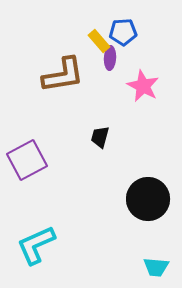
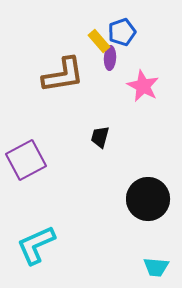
blue pentagon: moved 1 px left; rotated 16 degrees counterclockwise
purple square: moved 1 px left
